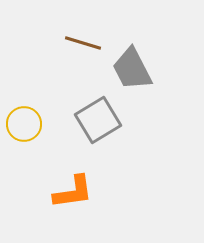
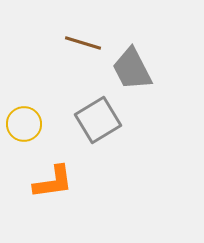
orange L-shape: moved 20 px left, 10 px up
